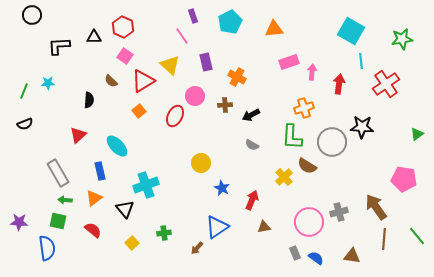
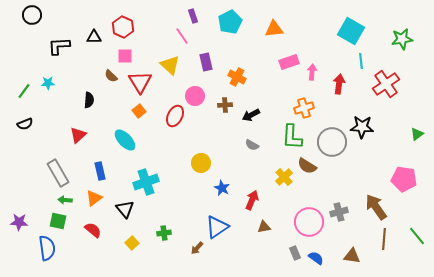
pink square at (125, 56): rotated 35 degrees counterclockwise
brown semicircle at (111, 81): moved 5 px up
red triangle at (143, 81): moved 3 px left, 1 px down; rotated 30 degrees counterclockwise
green line at (24, 91): rotated 14 degrees clockwise
cyan ellipse at (117, 146): moved 8 px right, 6 px up
cyan cross at (146, 185): moved 3 px up
